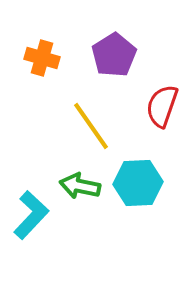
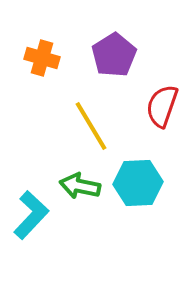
yellow line: rotated 4 degrees clockwise
